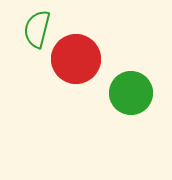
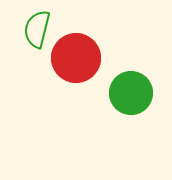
red circle: moved 1 px up
